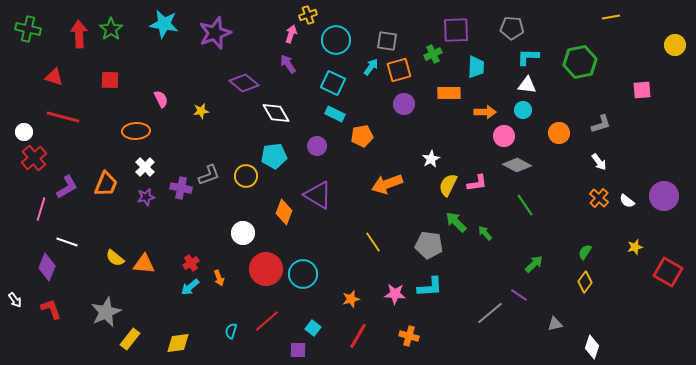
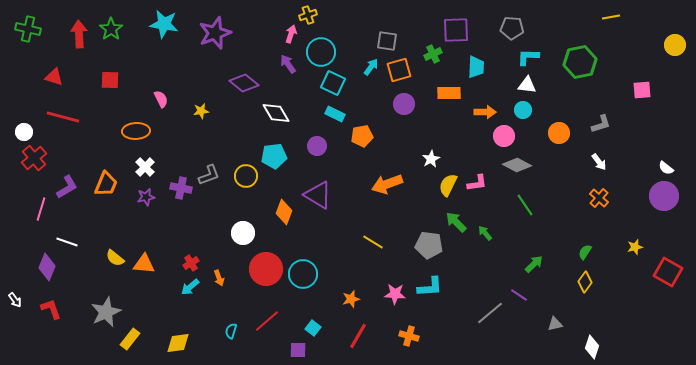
cyan circle at (336, 40): moved 15 px left, 12 px down
white semicircle at (627, 201): moved 39 px right, 33 px up
yellow line at (373, 242): rotated 25 degrees counterclockwise
